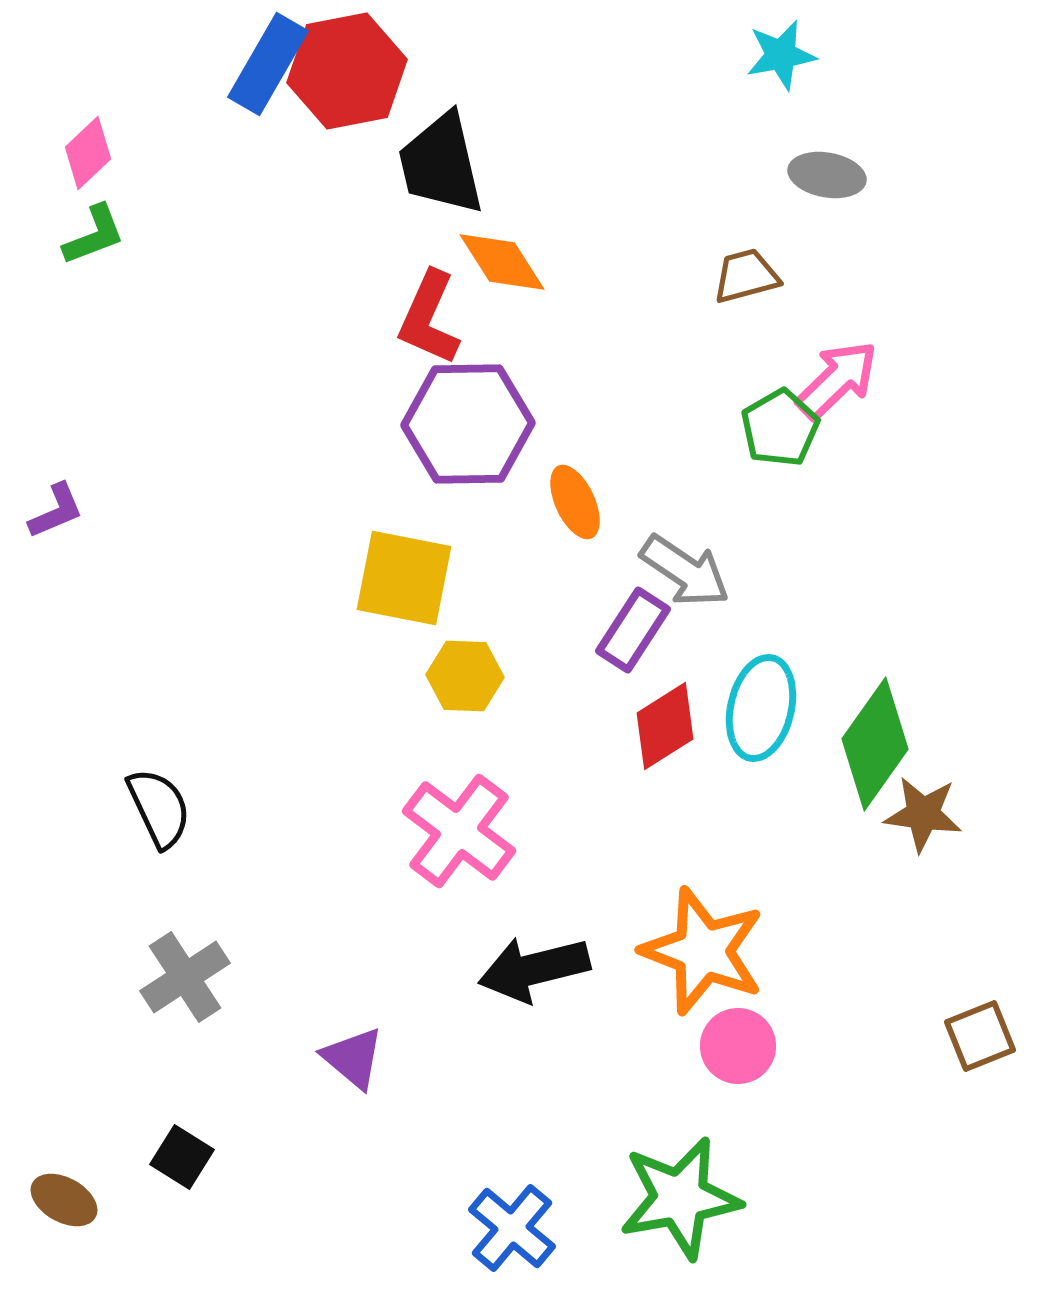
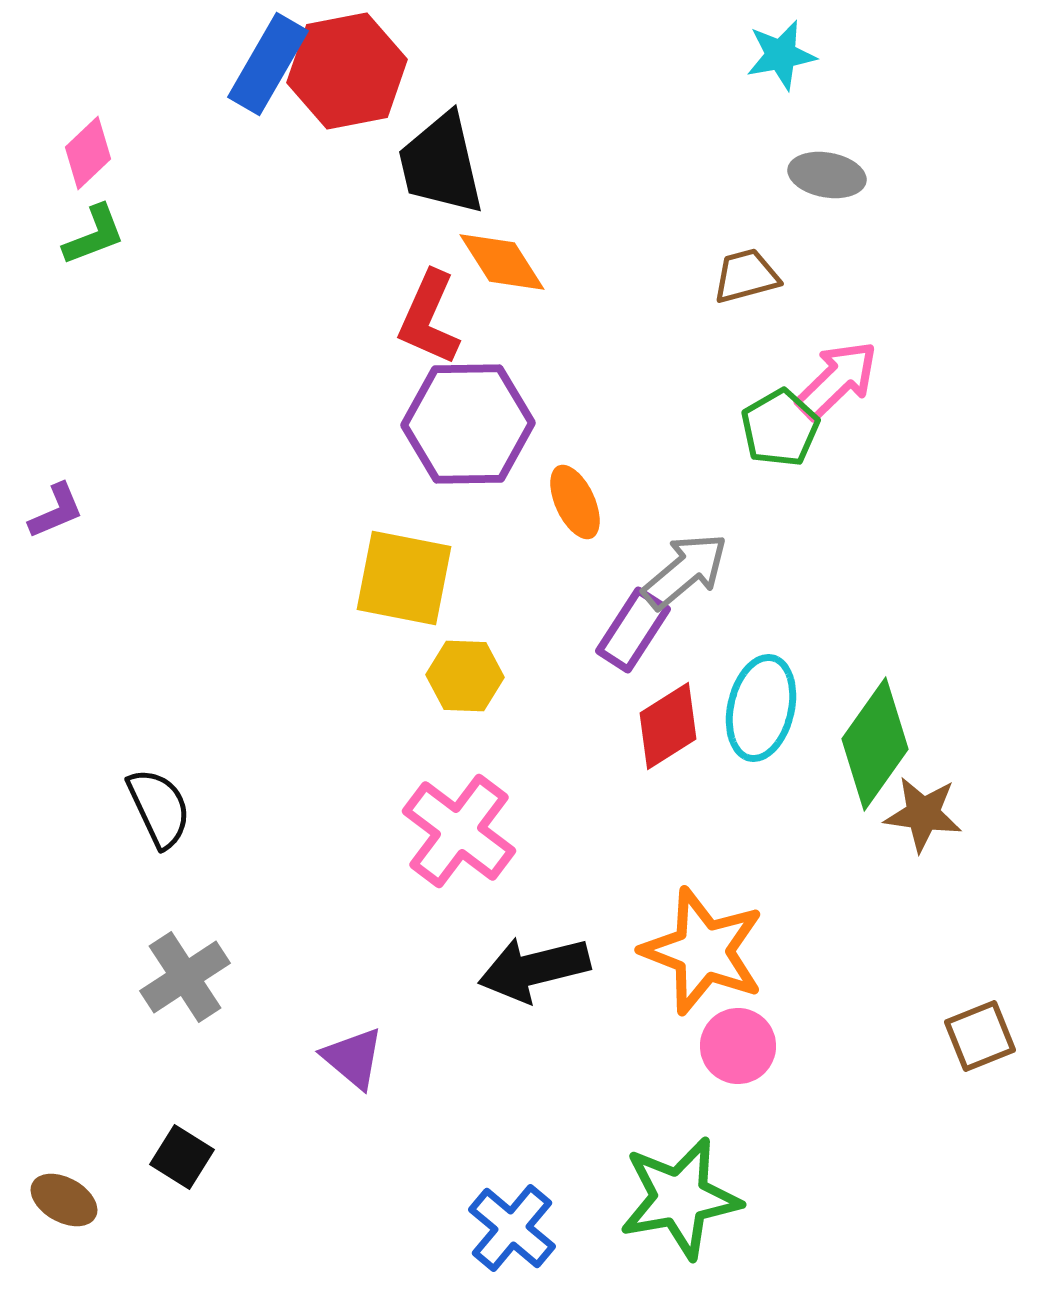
gray arrow: rotated 74 degrees counterclockwise
red diamond: moved 3 px right
